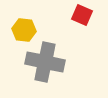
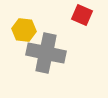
gray cross: moved 1 px right, 9 px up
